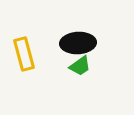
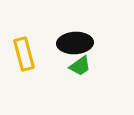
black ellipse: moved 3 px left
